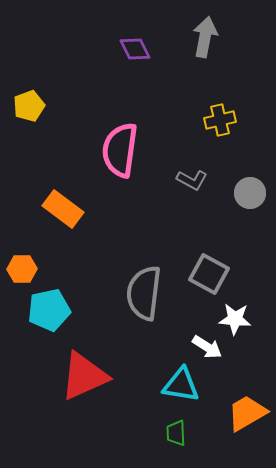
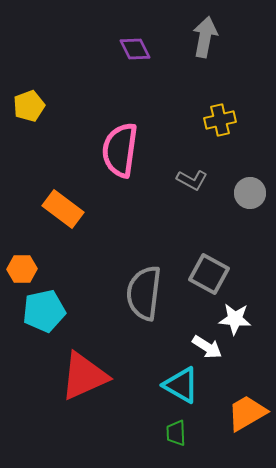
cyan pentagon: moved 5 px left, 1 px down
cyan triangle: rotated 21 degrees clockwise
